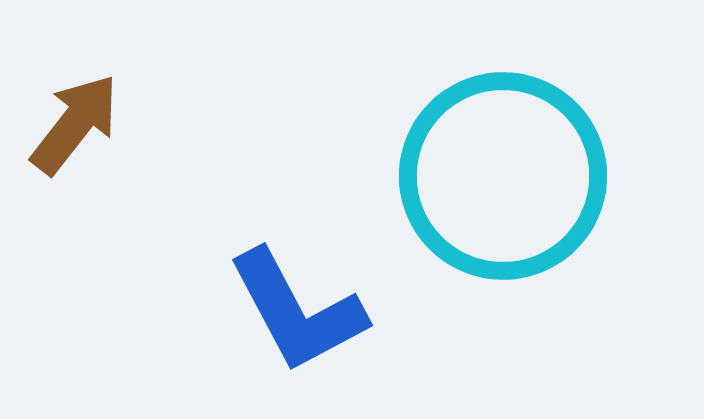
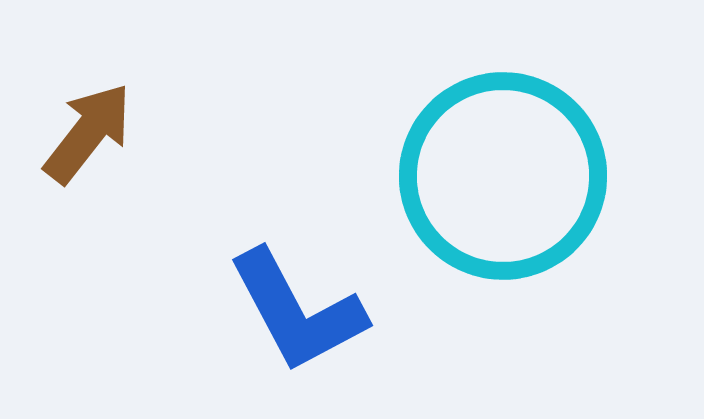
brown arrow: moved 13 px right, 9 px down
